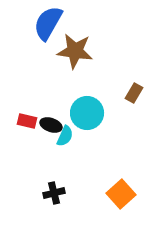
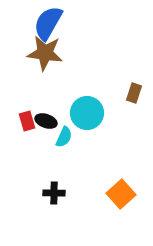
brown star: moved 30 px left, 2 px down
brown rectangle: rotated 12 degrees counterclockwise
red rectangle: rotated 60 degrees clockwise
black ellipse: moved 5 px left, 4 px up
cyan semicircle: moved 1 px left, 1 px down
black cross: rotated 15 degrees clockwise
